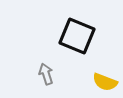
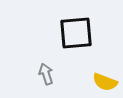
black square: moved 1 px left, 3 px up; rotated 27 degrees counterclockwise
